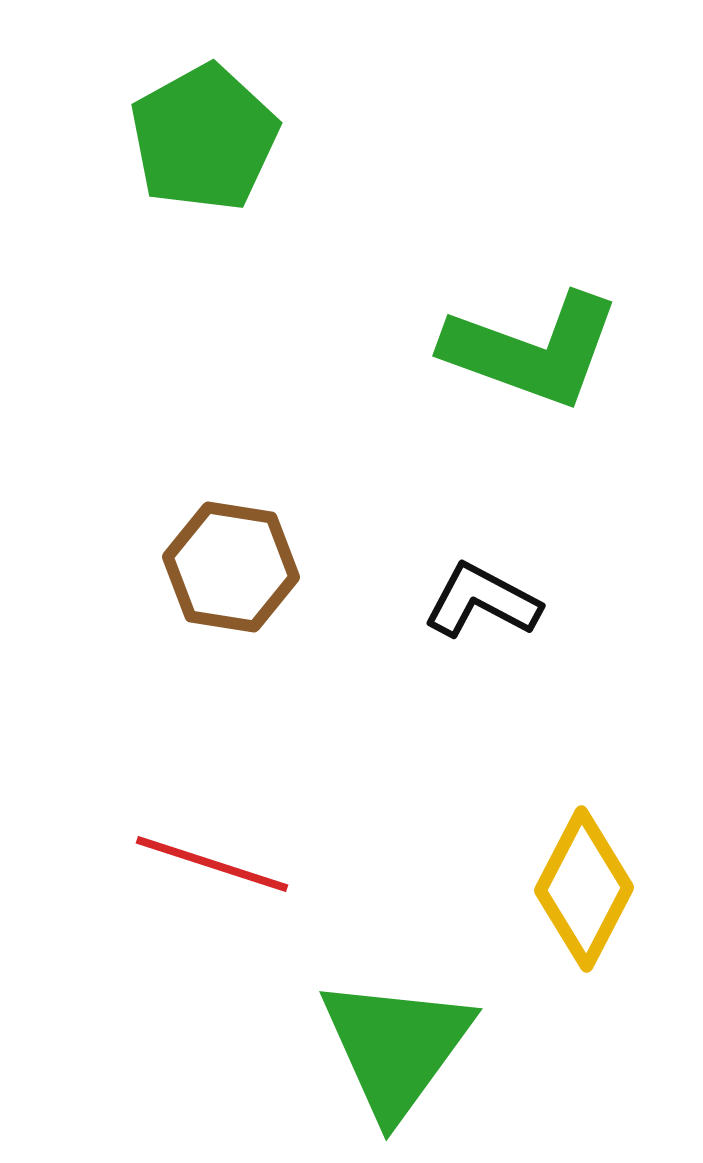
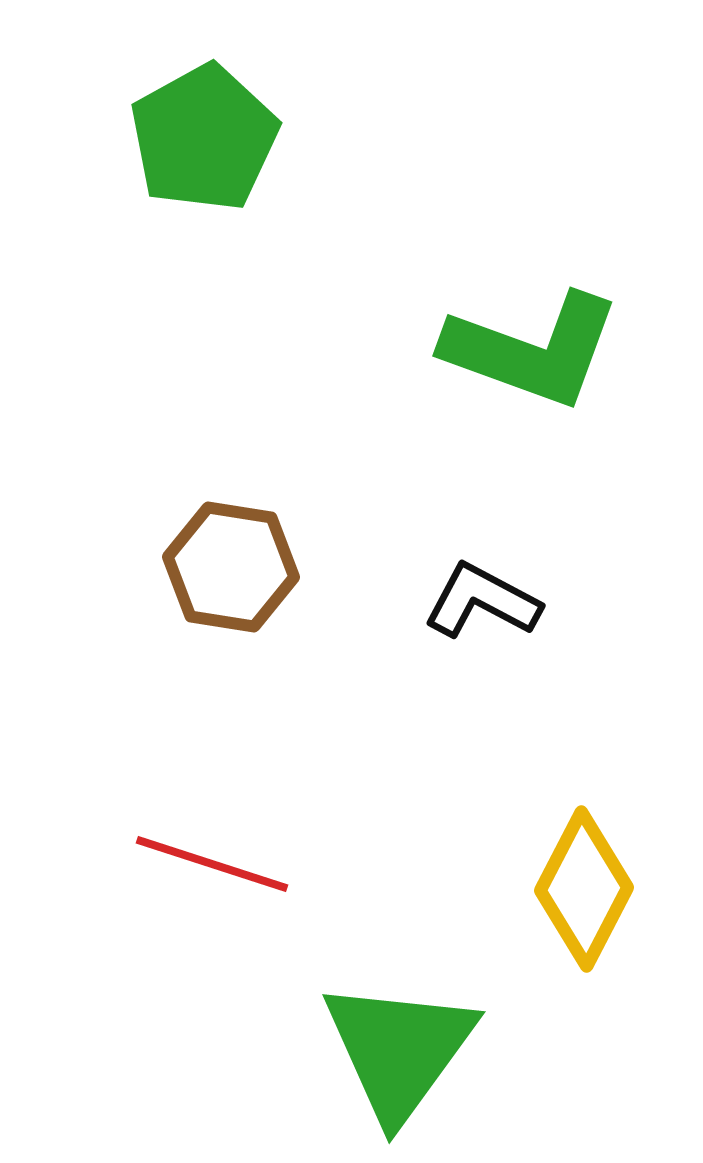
green triangle: moved 3 px right, 3 px down
